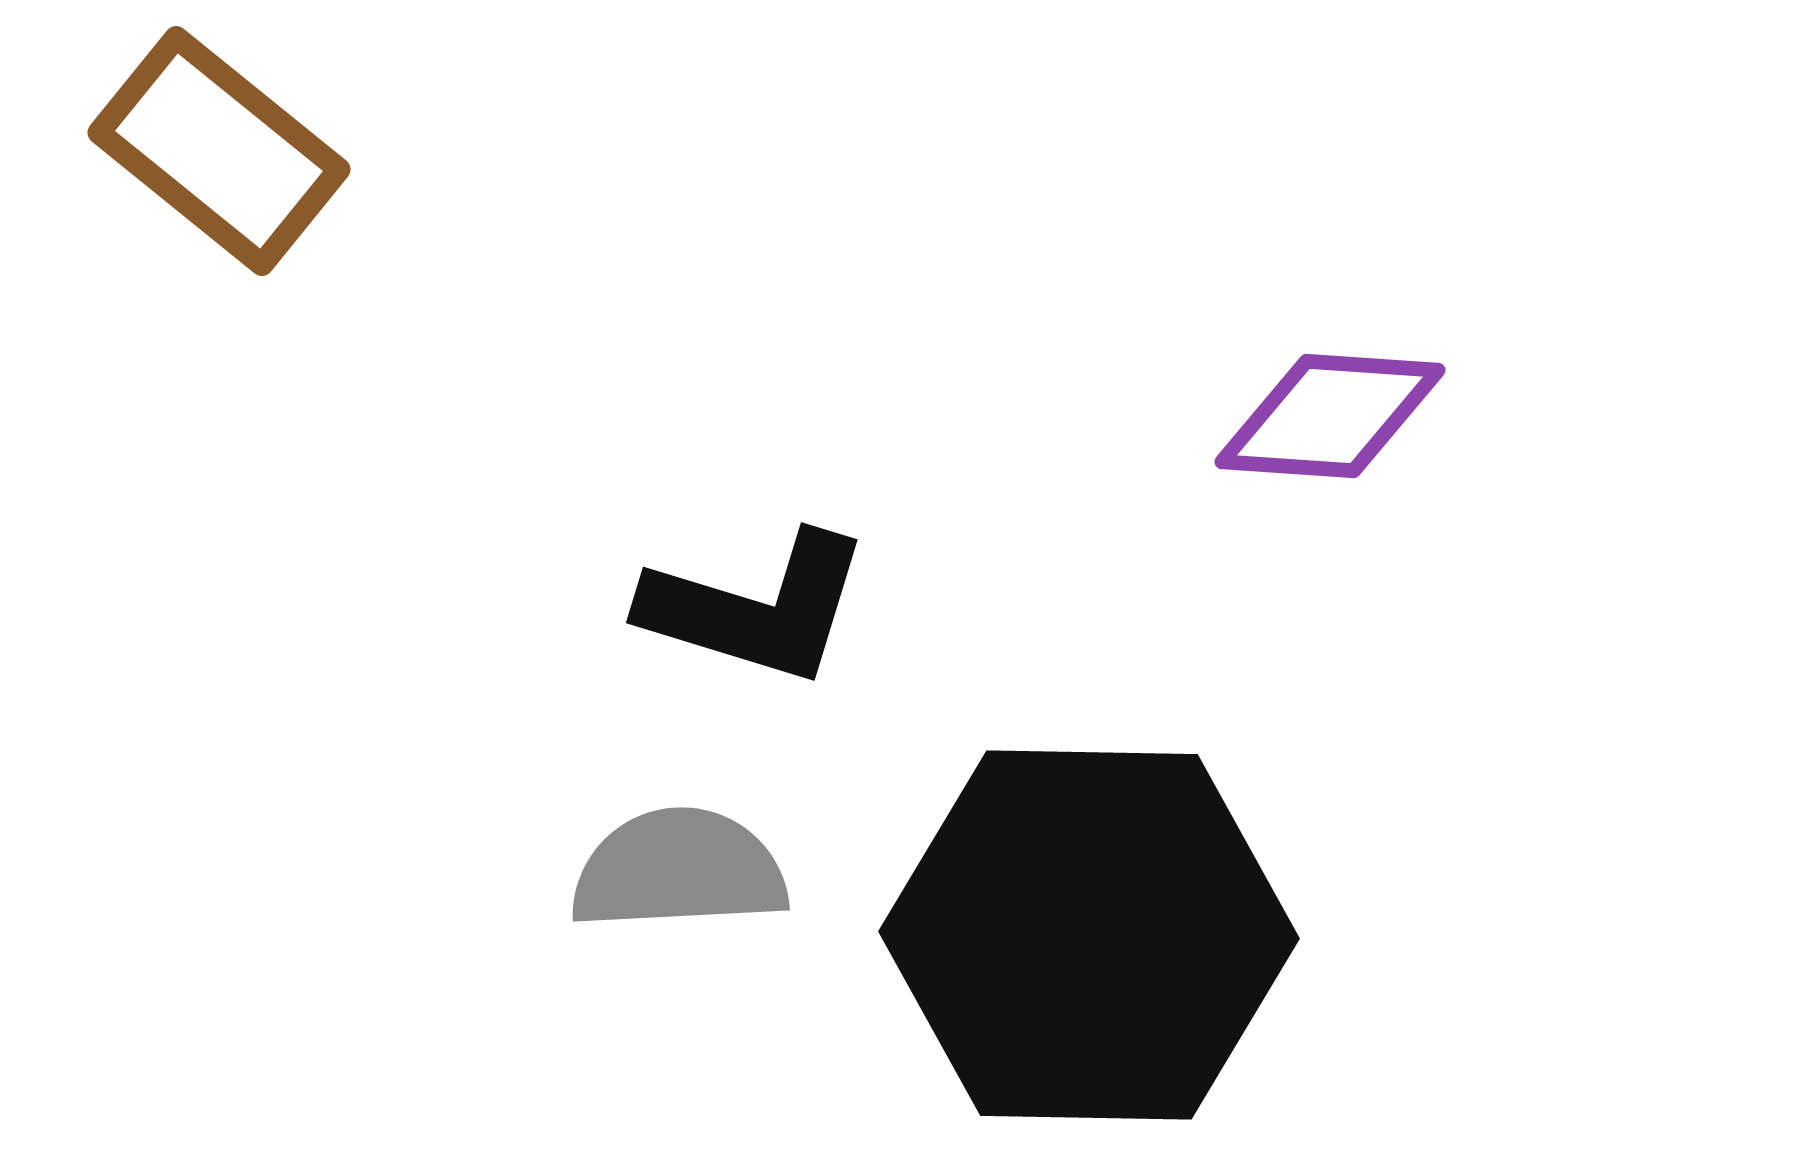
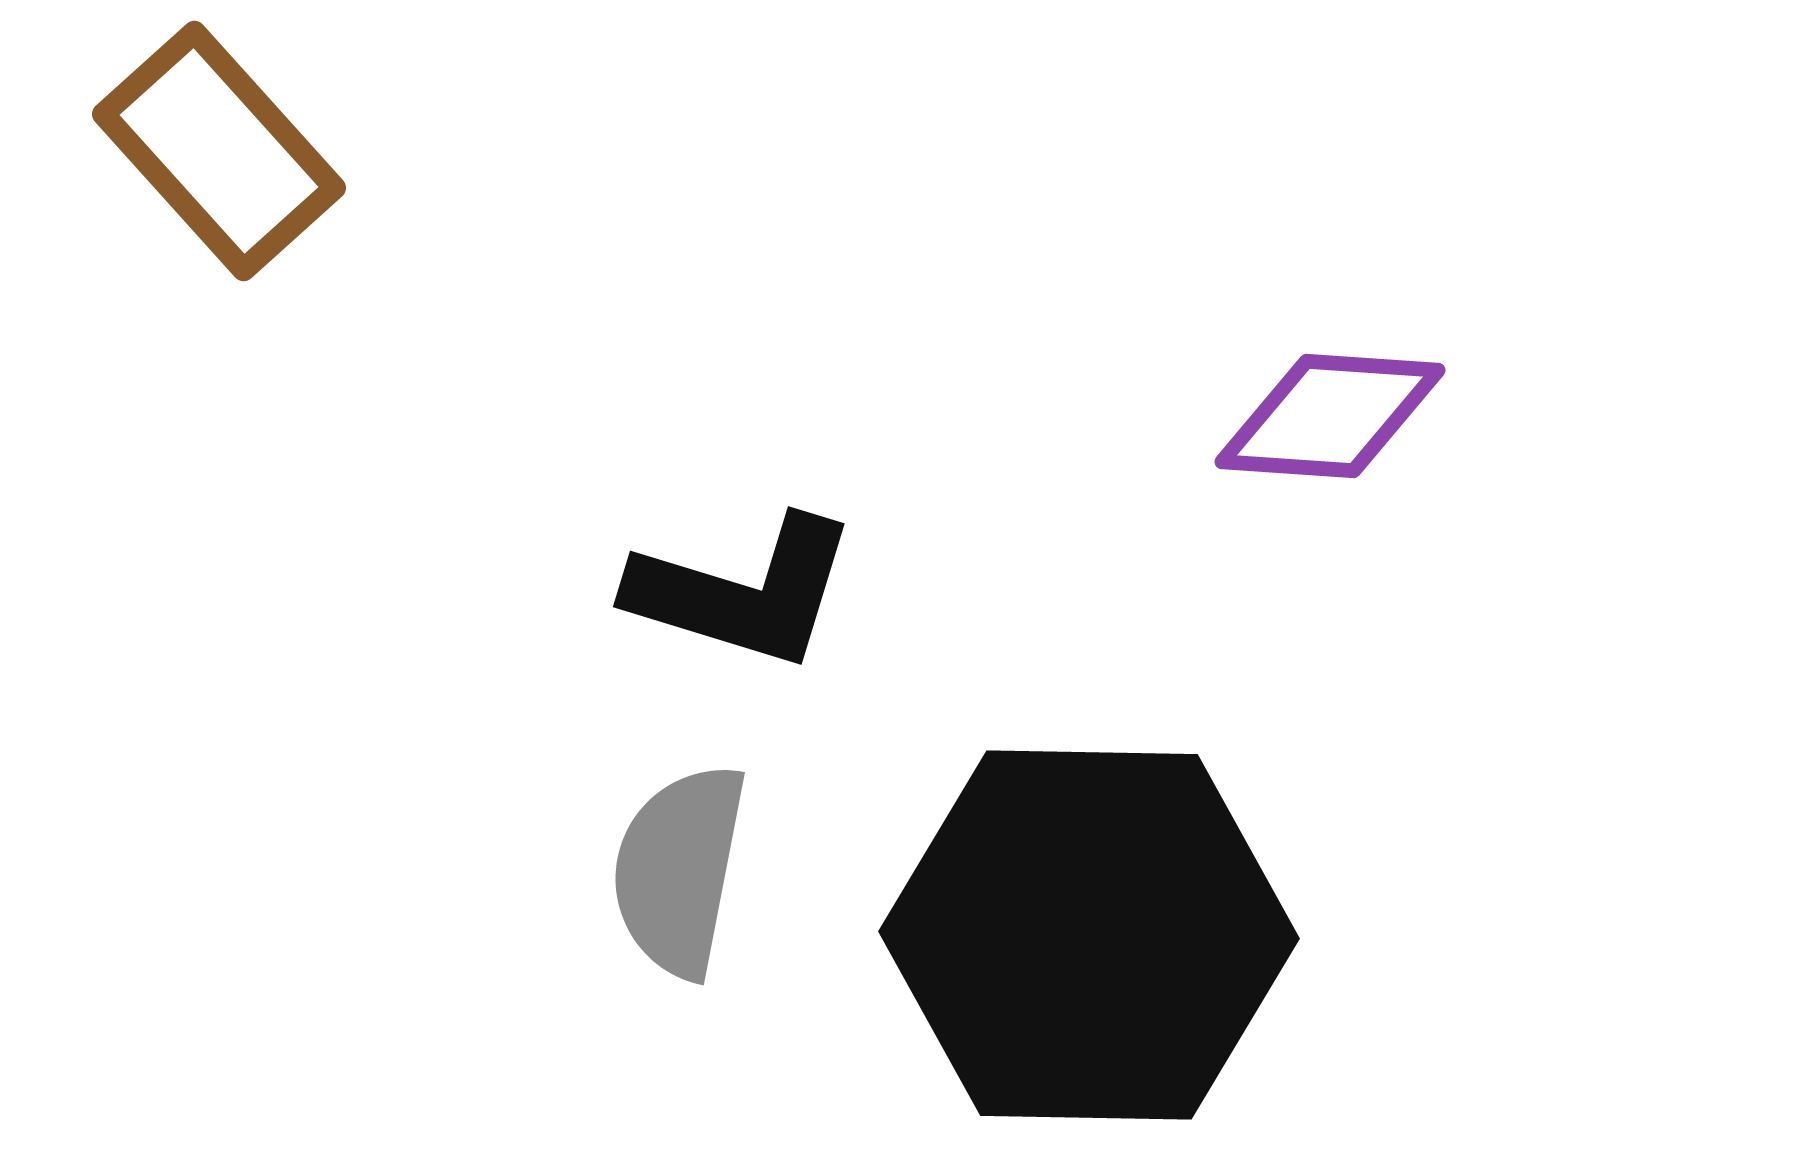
brown rectangle: rotated 9 degrees clockwise
black L-shape: moved 13 px left, 16 px up
gray semicircle: rotated 76 degrees counterclockwise
